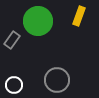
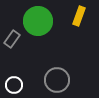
gray rectangle: moved 1 px up
